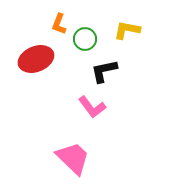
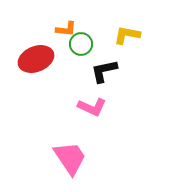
orange L-shape: moved 7 px right, 5 px down; rotated 105 degrees counterclockwise
yellow L-shape: moved 5 px down
green circle: moved 4 px left, 5 px down
pink L-shape: rotated 28 degrees counterclockwise
pink trapezoid: moved 3 px left; rotated 12 degrees clockwise
